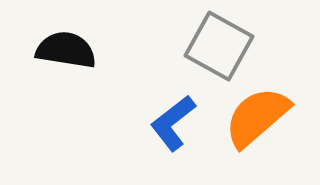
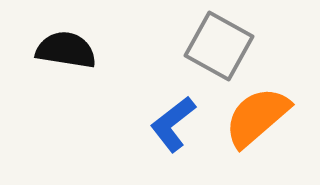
blue L-shape: moved 1 px down
